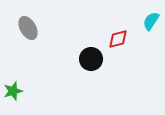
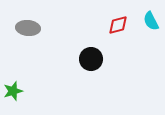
cyan semicircle: rotated 60 degrees counterclockwise
gray ellipse: rotated 55 degrees counterclockwise
red diamond: moved 14 px up
